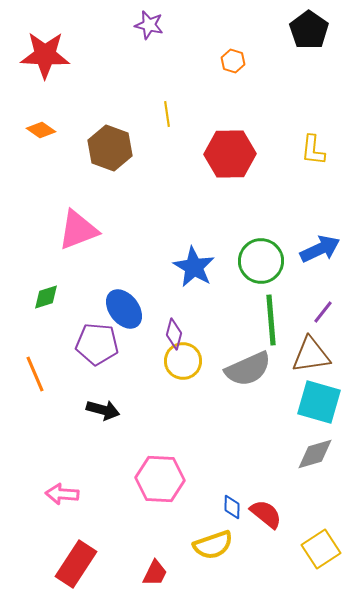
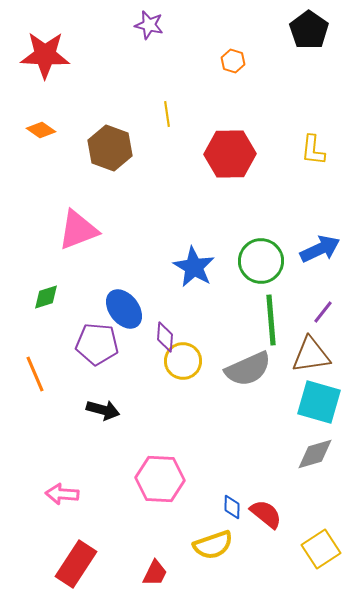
purple diamond: moved 9 px left, 3 px down; rotated 12 degrees counterclockwise
